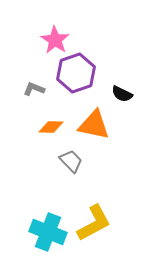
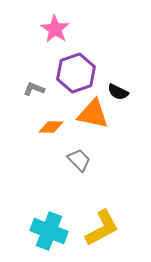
pink star: moved 11 px up
black semicircle: moved 4 px left, 2 px up
orange triangle: moved 1 px left, 11 px up
gray trapezoid: moved 8 px right, 1 px up
yellow L-shape: moved 8 px right, 5 px down
cyan cross: moved 1 px right, 1 px up
